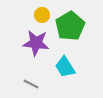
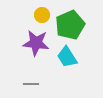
green pentagon: moved 1 px up; rotated 8 degrees clockwise
cyan trapezoid: moved 2 px right, 10 px up
gray line: rotated 28 degrees counterclockwise
